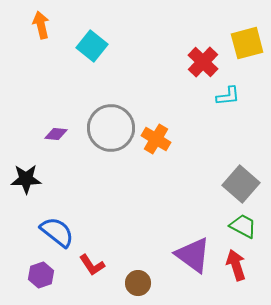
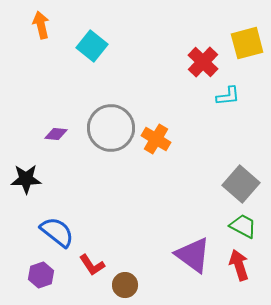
red arrow: moved 3 px right
brown circle: moved 13 px left, 2 px down
